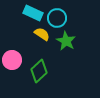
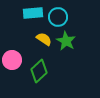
cyan rectangle: rotated 30 degrees counterclockwise
cyan circle: moved 1 px right, 1 px up
yellow semicircle: moved 2 px right, 5 px down
